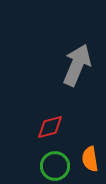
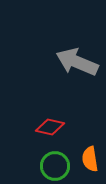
gray arrow: moved 3 px up; rotated 90 degrees counterclockwise
red diamond: rotated 28 degrees clockwise
